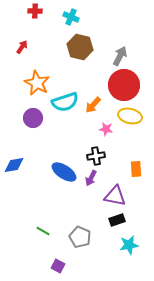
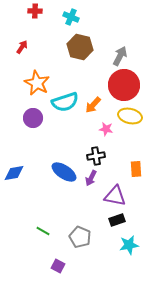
blue diamond: moved 8 px down
